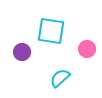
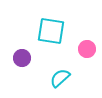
purple circle: moved 6 px down
